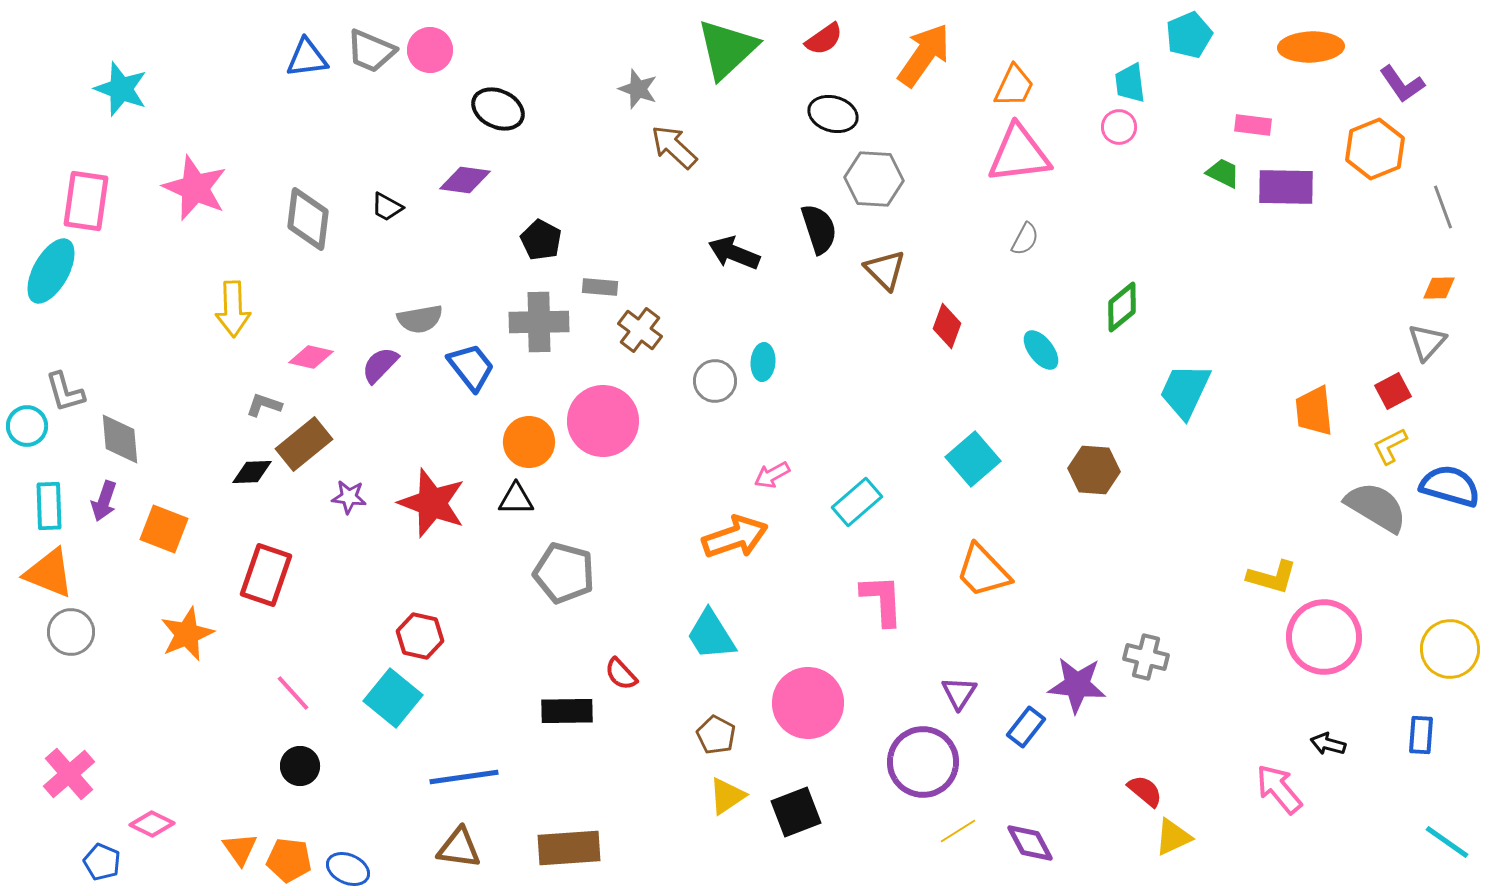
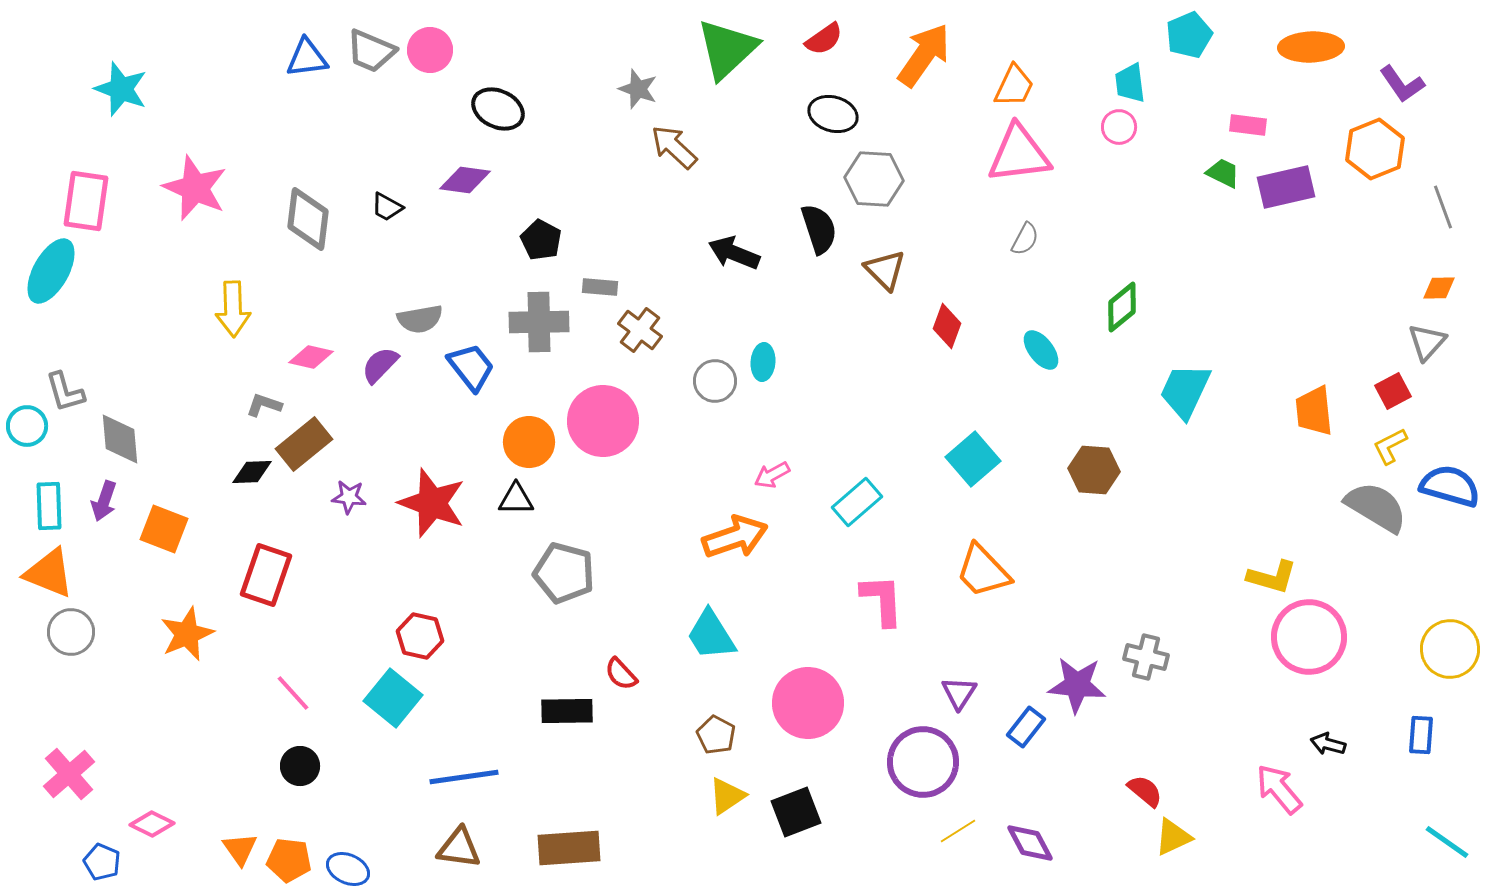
pink rectangle at (1253, 125): moved 5 px left
purple rectangle at (1286, 187): rotated 14 degrees counterclockwise
pink circle at (1324, 637): moved 15 px left
